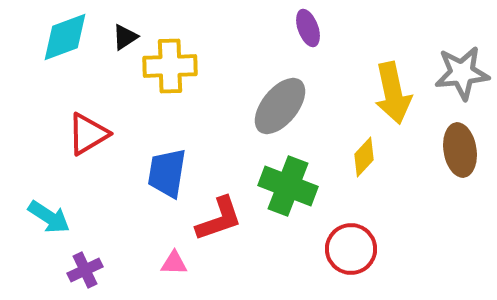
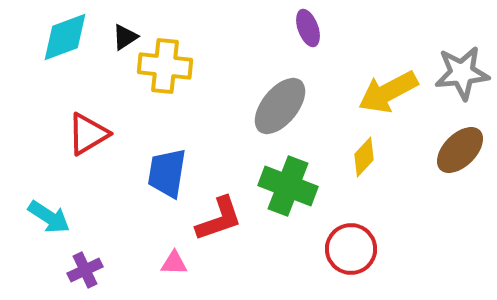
yellow cross: moved 5 px left; rotated 8 degrees clockwise
yellow arrow: moved 5 px left, 1 px up; rotated 74 degrees clockwise
brown ellipse: rotated 54 degrees clockwise
